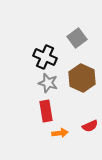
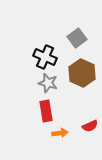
brown hexagon: moved 5 px up
